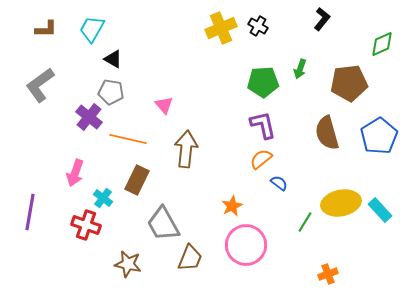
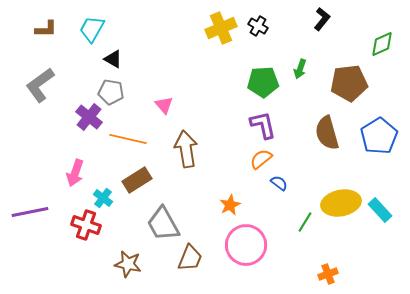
brown arrow: rotated 15 degrees counterclockwise
brown rectangle: rotated 32 degrees clockwise
orange star: moved 2 px left, 1 px up
purple line: rotated 69 degrees clockwise
